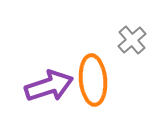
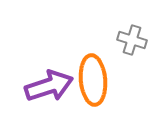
gray cross: rotated 32 degrees counterclockwise
